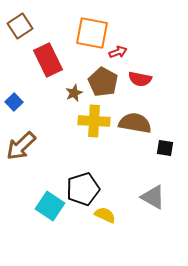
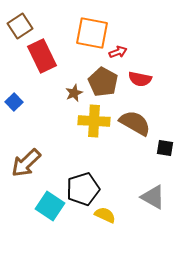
red rectangle: moved 6 px left, 4 px up
brown semicircle: rotated 20 degrees clockwise
brown arrow: moved 5 px right, 17 px down
